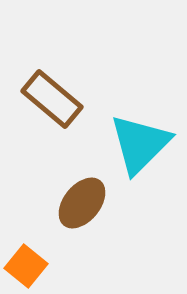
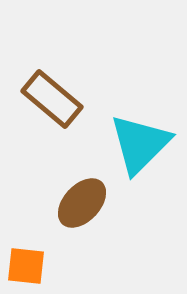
brown ellipse: rotated 4 degrees clockwise
orange square: rotated 33 degrees counterclockwise
